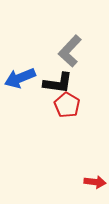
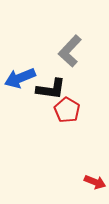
black L-shape: moved 7 px left, 6 px down
red pentagon: moved 5 px down
red arrow: rotated 15 degrees clockwise
